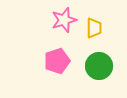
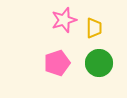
pink pentagon: moved 2 px down
green circle: moved 3 px up
